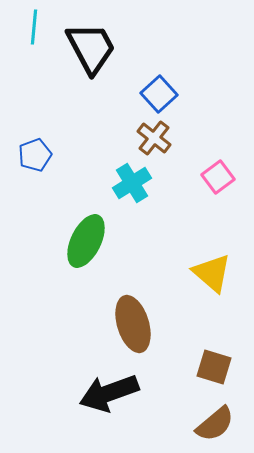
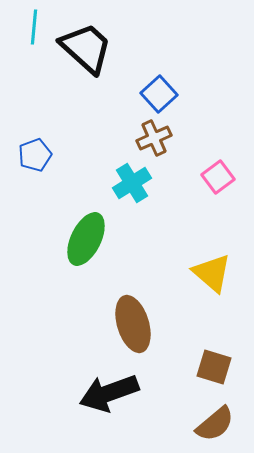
black trapezoid: moved 5 px left; rotated 20 degrees counterclockwise
brown cross: rotated 28 degrees clockwise
green ellipse: moved 2 px up
